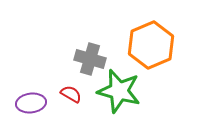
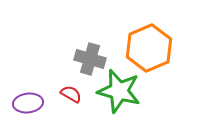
orange hexagon: moved 2 px left, 3 px down
purple ellipse: moved 3 px left
